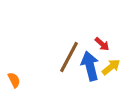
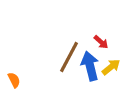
red arrow: moved 1 px left, 2 px up
